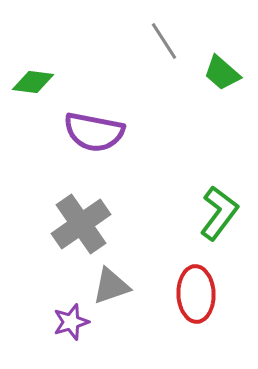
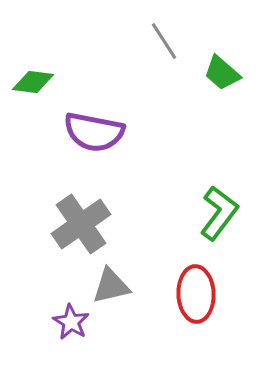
gray triangle: rotated 6 degrees clockwise
purple star: rotated 24 degrees counterclockwise
